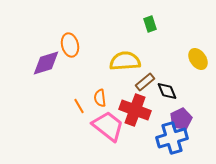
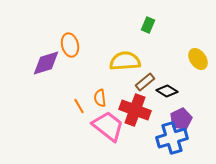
green rectangle: moved 2 px left, 1 px down; rotated 42 degrees clockwise
black diamond: rotated 35 degrees counterclockwise
